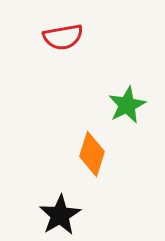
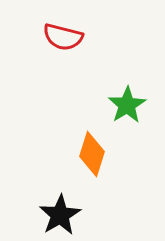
red semicircle: rotated 24 degrees clockwise
green star: rotated 6 degrees counterclockwise
